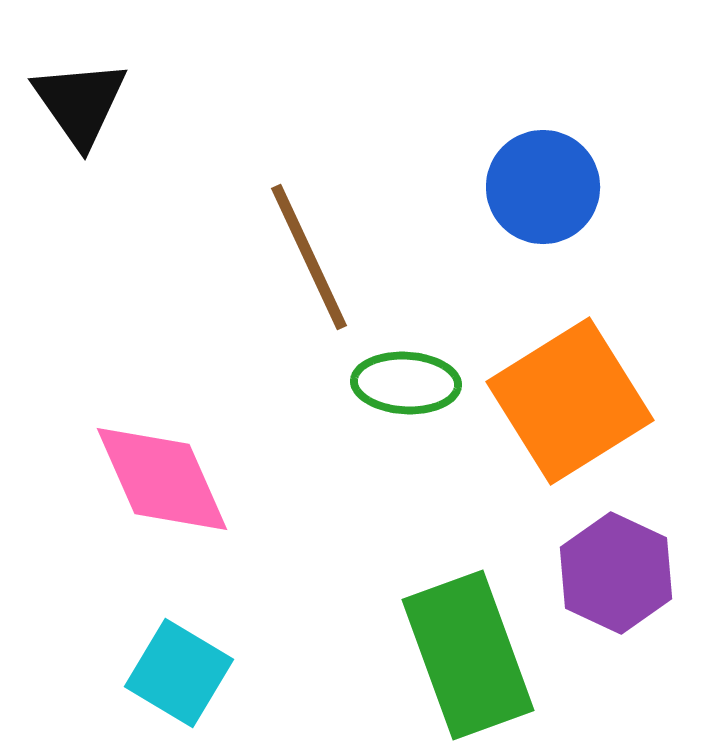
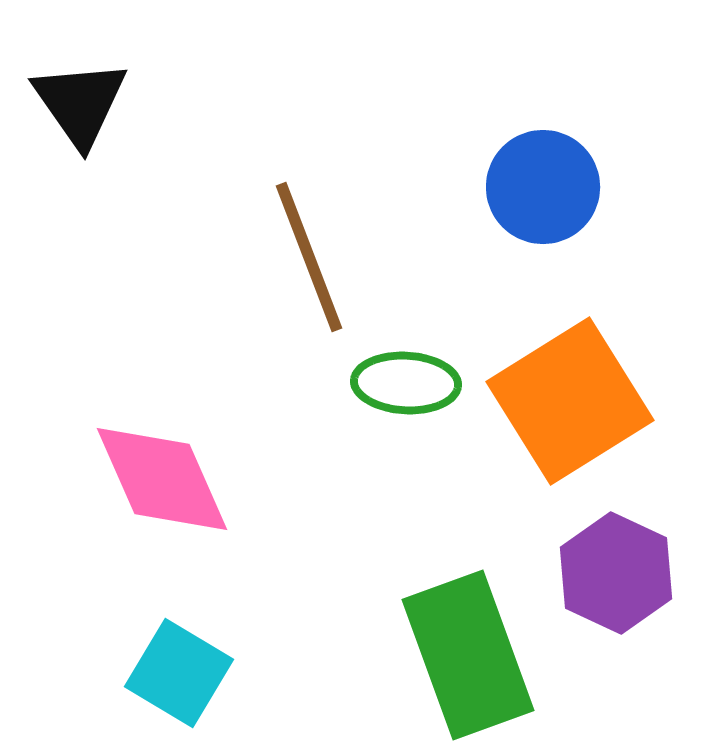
brown line: rotated 4 degrees clockwise
